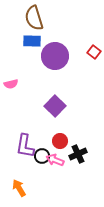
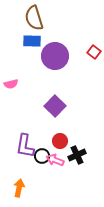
black cross: moved 1 px left, 1 px down
orange arrow: rotated 42 degrees clockwise
